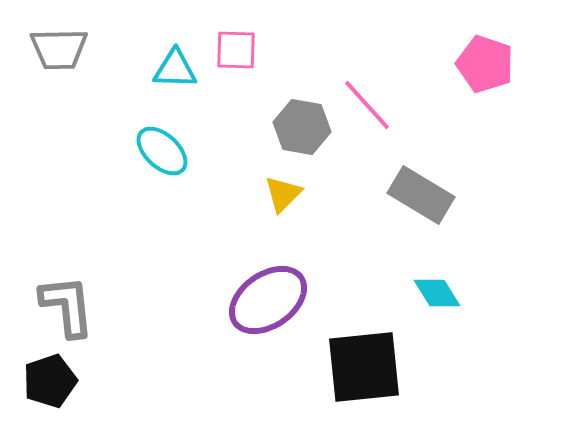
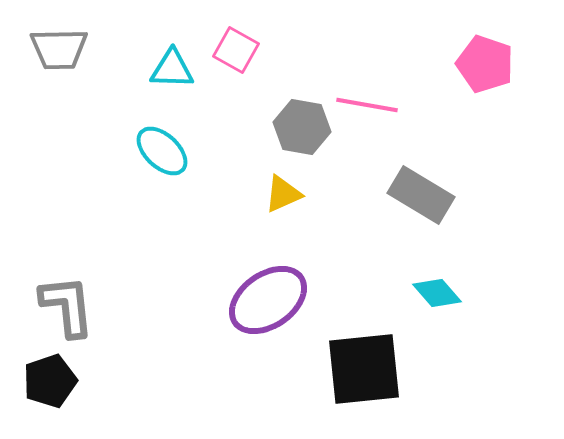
pink square: rotated 27 degrees clockwise
cyan triangle: moved 3 px left
pink line: rotated 38 degrees counterclockwise
yellow triangle: rotated 21 degrees clockwise
cyan diamond: rotated 9 degrees counterclockwise
black square: moved 2 px down
